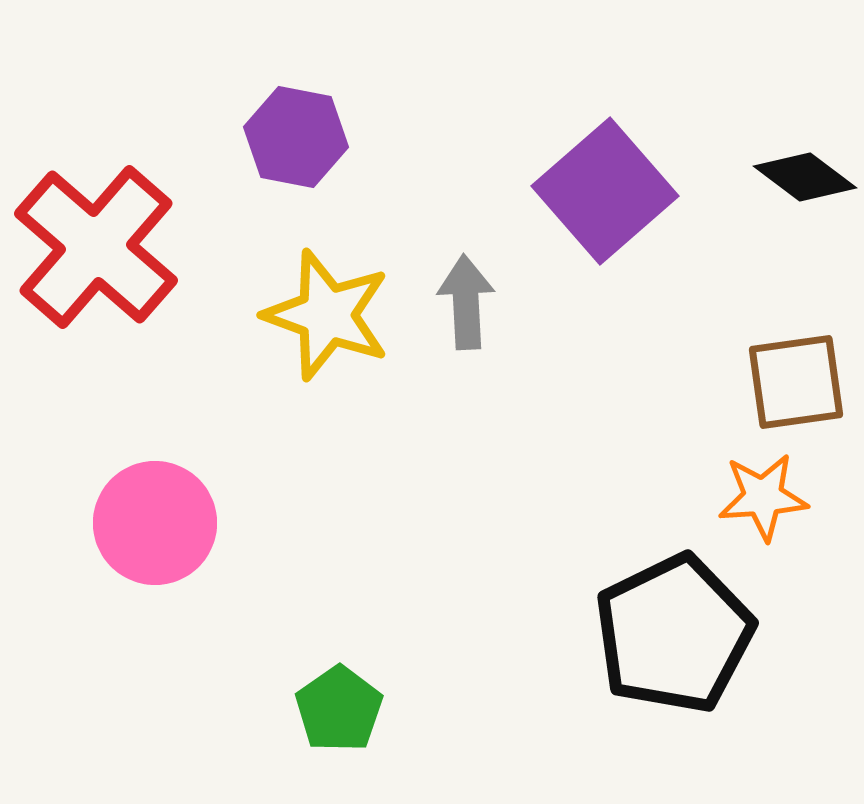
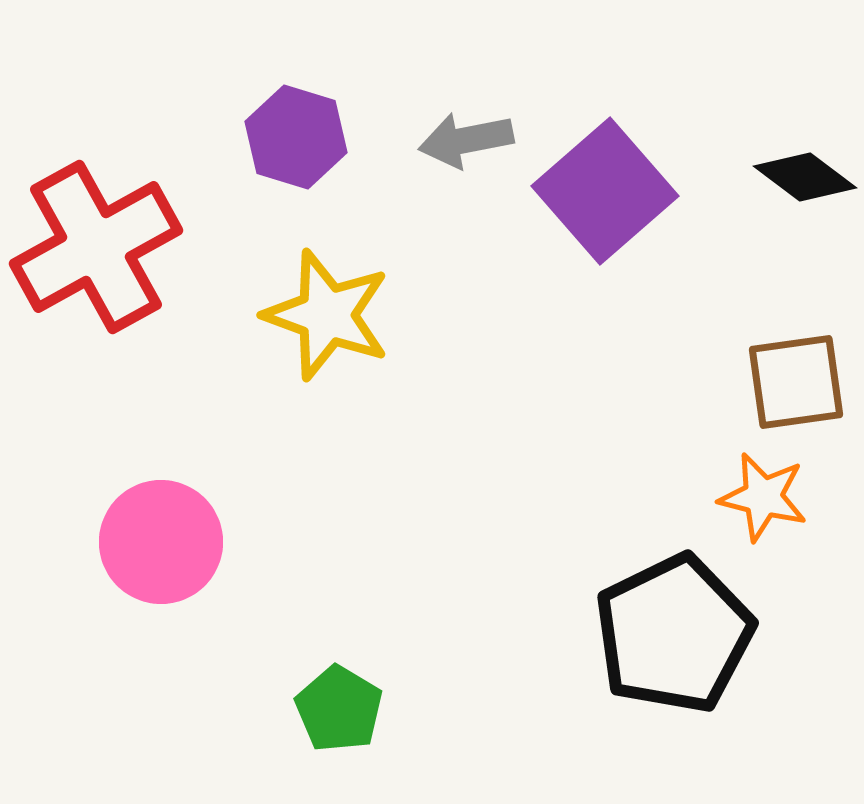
purple hexagon: rotated 6 degrees clockwise
red cross: rotated 20 degrees clockwise
gray arrow: moved 162 px up; rotated 98 degrees counterclockwise
orange star: rotated 18 degrees clockwise
pink circle: moved 6 px right, 19 px down
green pentagon: rotated 6 degrees counterclockwise
